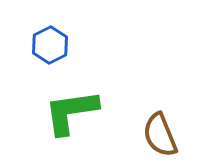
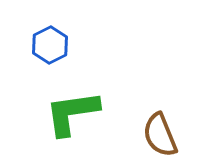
green L-shape: moved 1 px right, 1 px down
